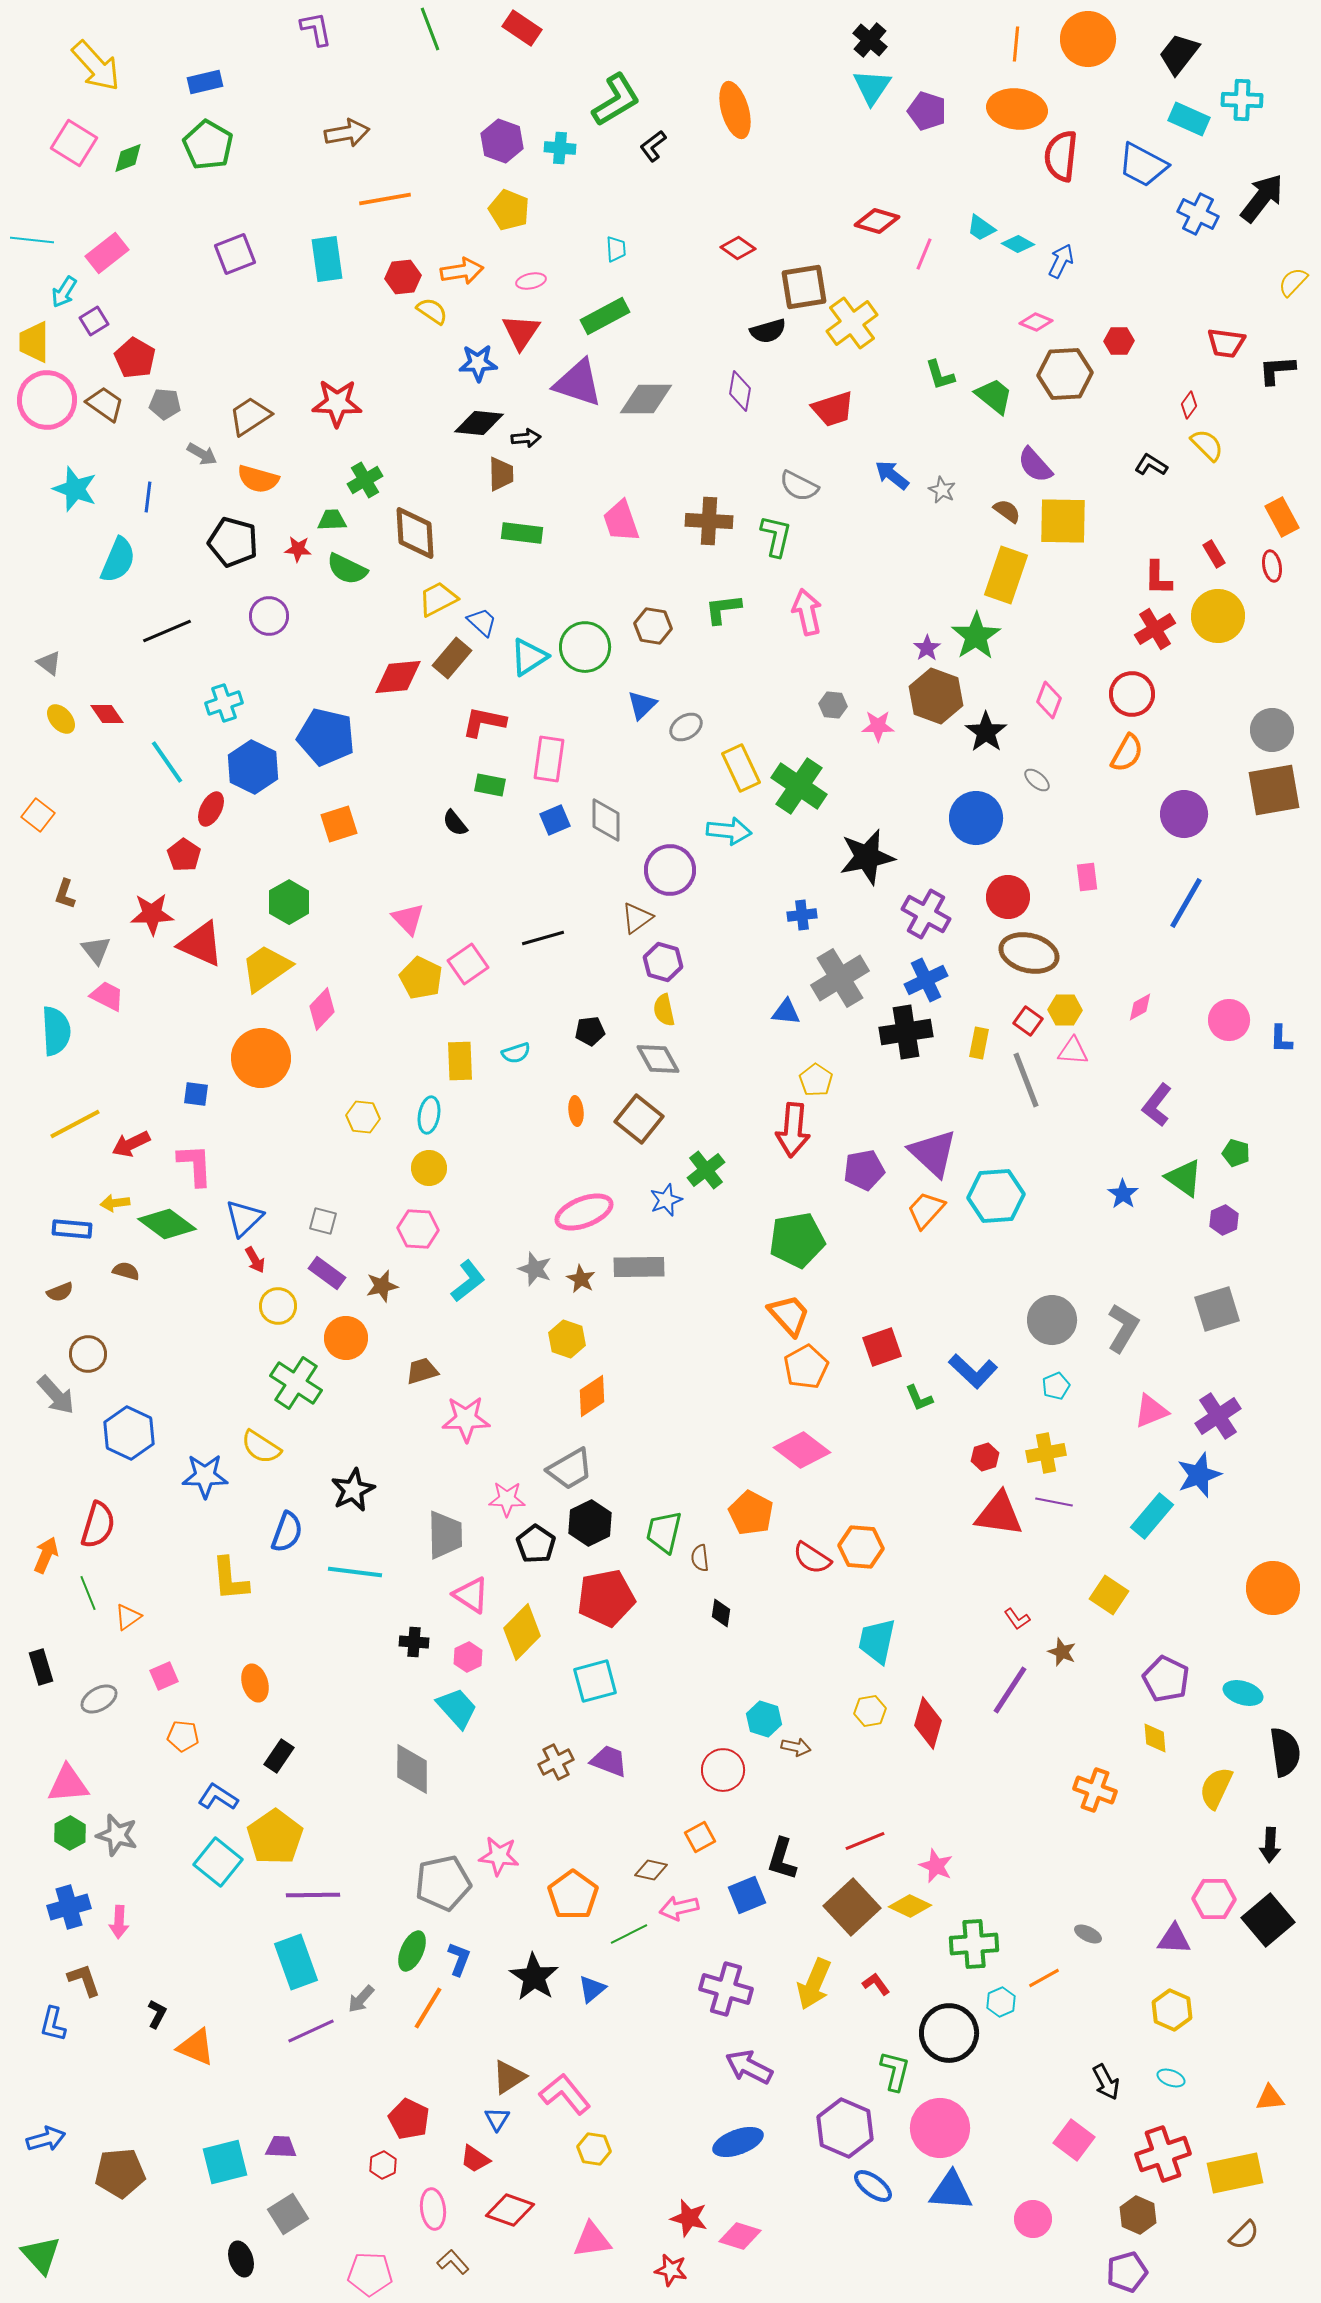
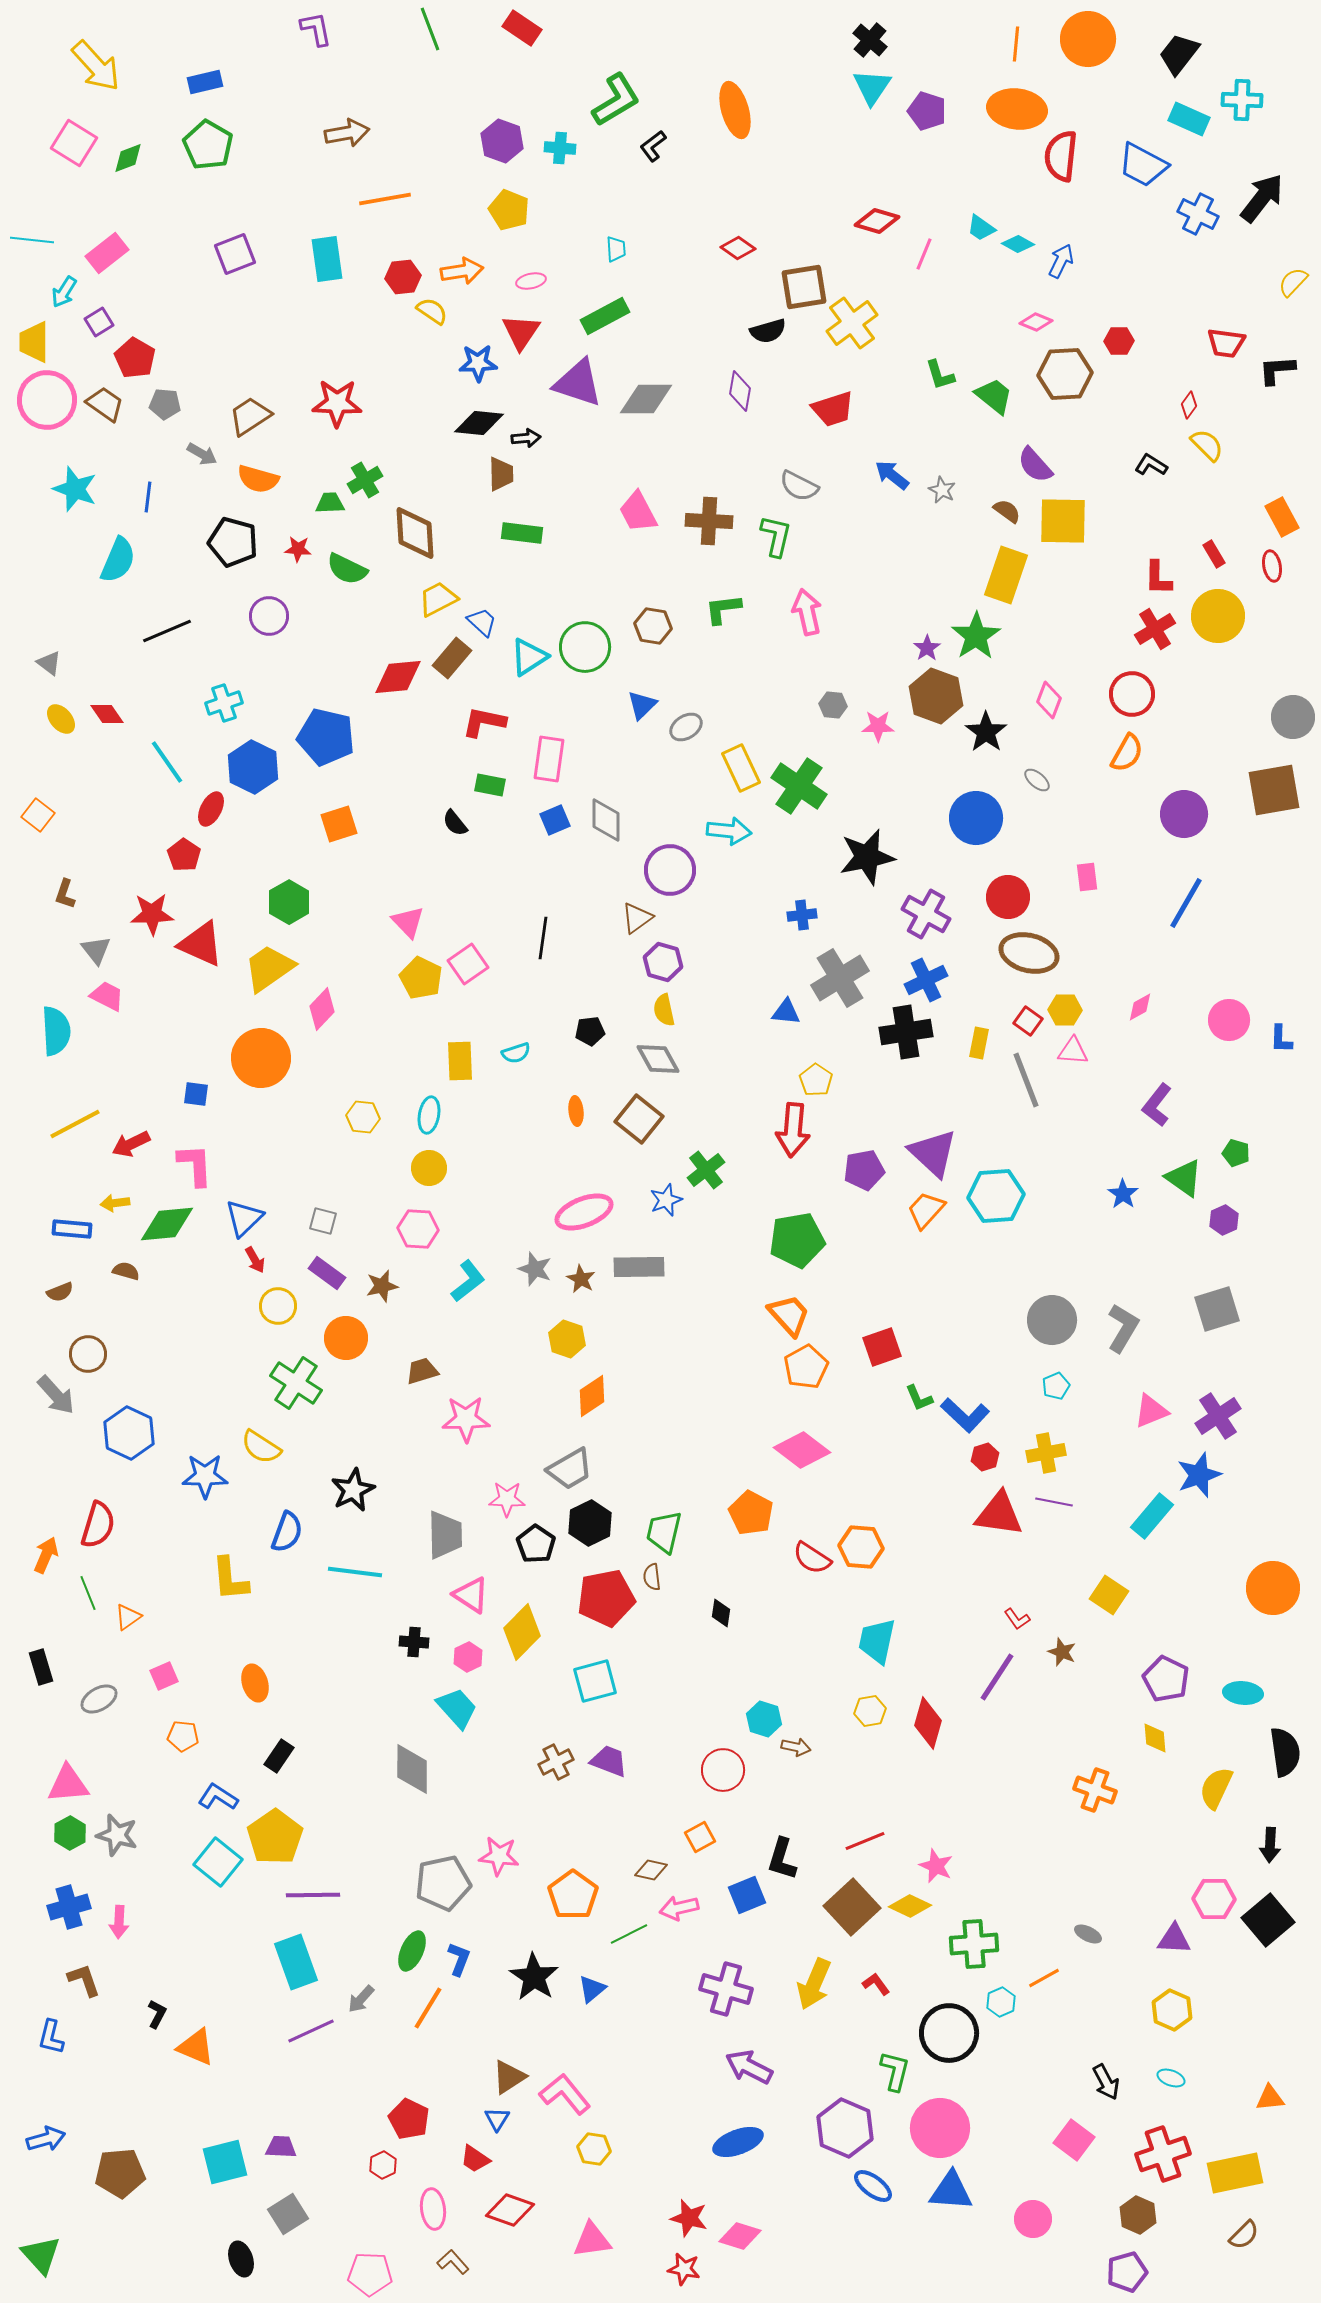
purple square at (94, 321): moved 5 px right, 1 px down
green trapezoid at (332, 520): moved 2 px left, 17 px up
pink trapezoid at (621, 521): moved 17 px right, 9 px up; rotated 9 degrees counterclockwise
gray circle at (1272, 730): moved 21 px right, 13 px up
pink triangle at (408, 919): moved 3 px down
black line at (543, 938): rotated 66 degrees counterclockwise
yellow trapezoid at (266, 968): moved 3 px right
green diamond at (167, 1224): rotated 42 degrees counterclockwise
blue L-shape at (973, 1371): moved 8 px left, 44 px down
brown semicircle at (700, 1558): moved 48 px left, 19 px down
purple line at (1010, 1690): moved 13 px left, 13 px up
cyan ellipse at (1243, 1693): rotated 12 degrees counterclockwise
blue L-shape at (53, 2024): moved 2 px left, 13 px down
red star at (671, 2270): moved 13 px right, 1 px up
